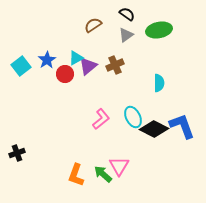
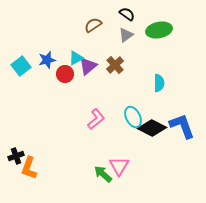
blue star: rotated 18 degrees clockwise
brown cross: rotated 18 degrees counterclockwise
pink L-shape: moved 5 px left
black diamond: moved 2 px left, 1 px up
black cross: moved 1 px left, 3 px down
orange L-shape: moved 47 px left, 7 px up
